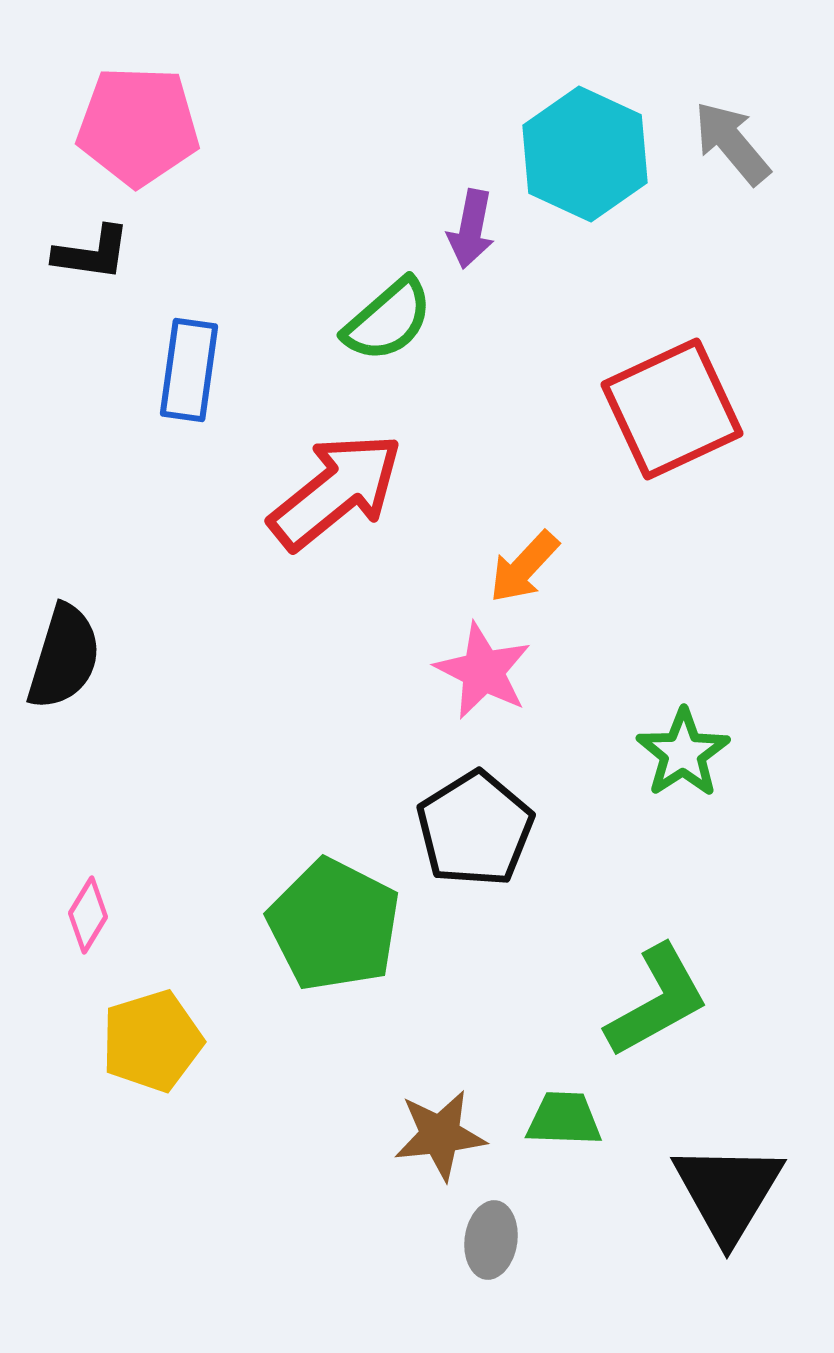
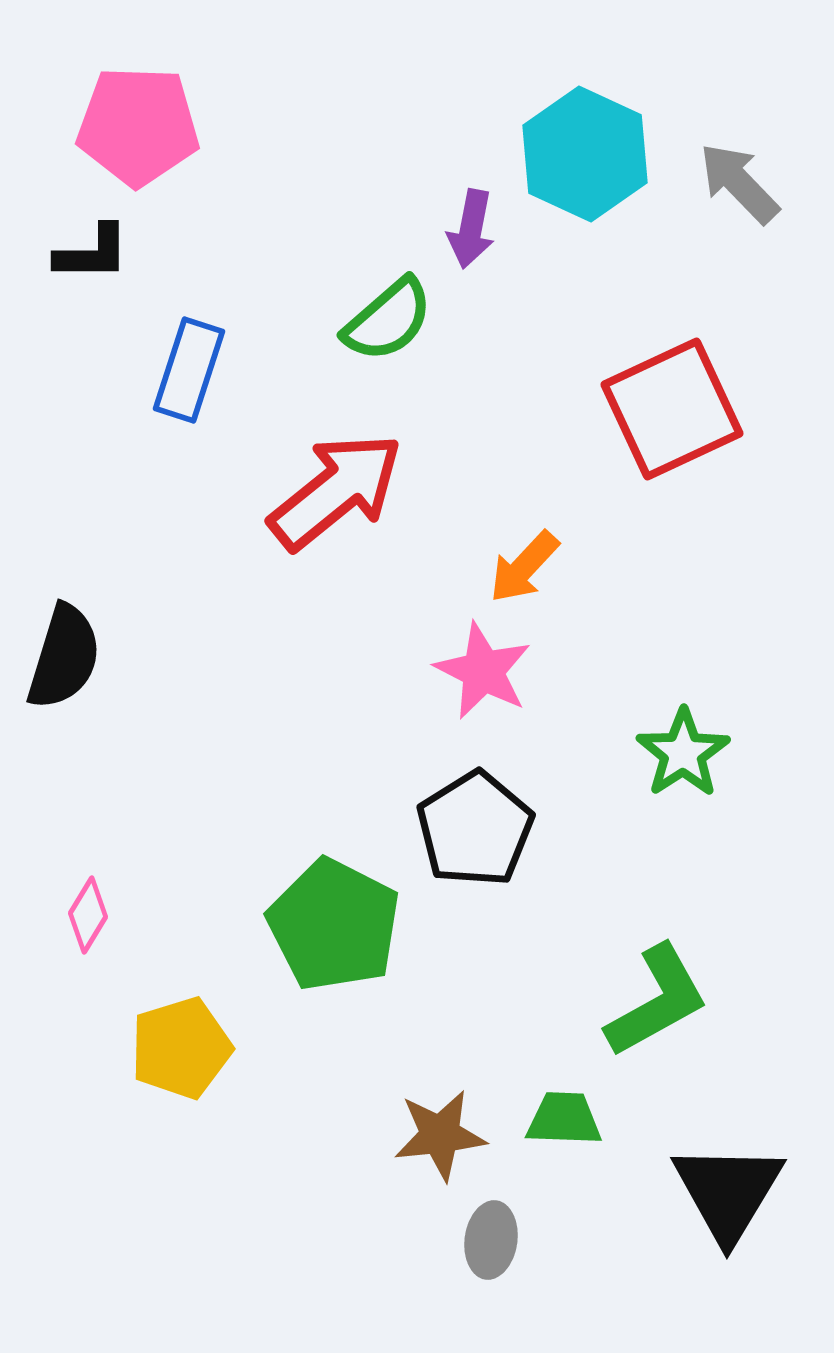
gray arrow: moved 7 px right, 40 px down; rotated 4 degrees counterclockwise
black L-shape: rotated 8 degrees counterclockwise
blue rectangle: rotated 10 degrees clockwise
yellow pentagon: moved 29 px right, 7 px down
